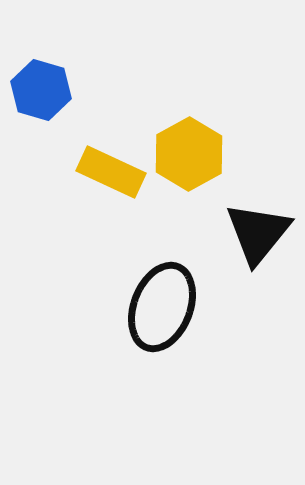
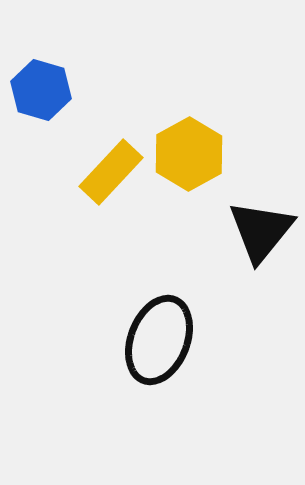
yellow rectangle: rotated 72 degrees counterclockwise
black triangle: moved 3 px right, 2 px up
black ellipse: moved 3 px left, 33 px down
